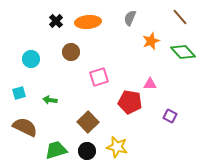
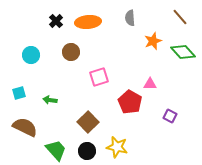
gray semicircle: rotated 28 degrees counterclockwise
orange star: moved 2 px right
cyan circle: moved 4 px up
red pentagon: rotated 20 degrees clockwise
green trapezoid: rotated 65 degrees clockwise
